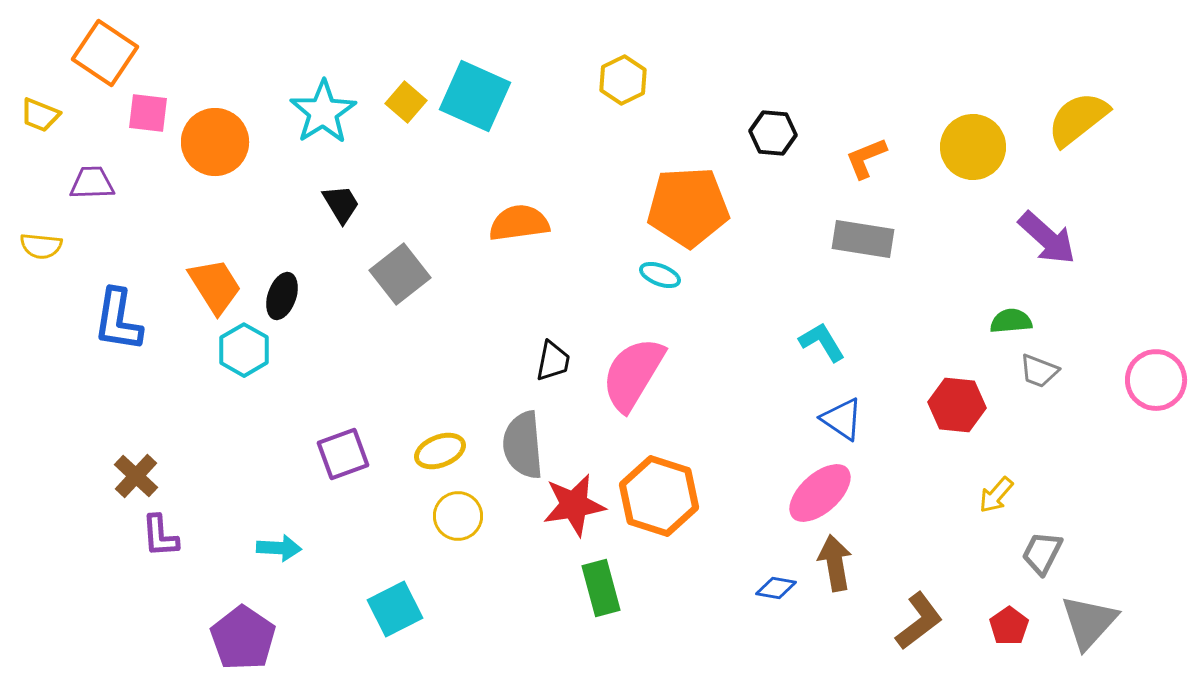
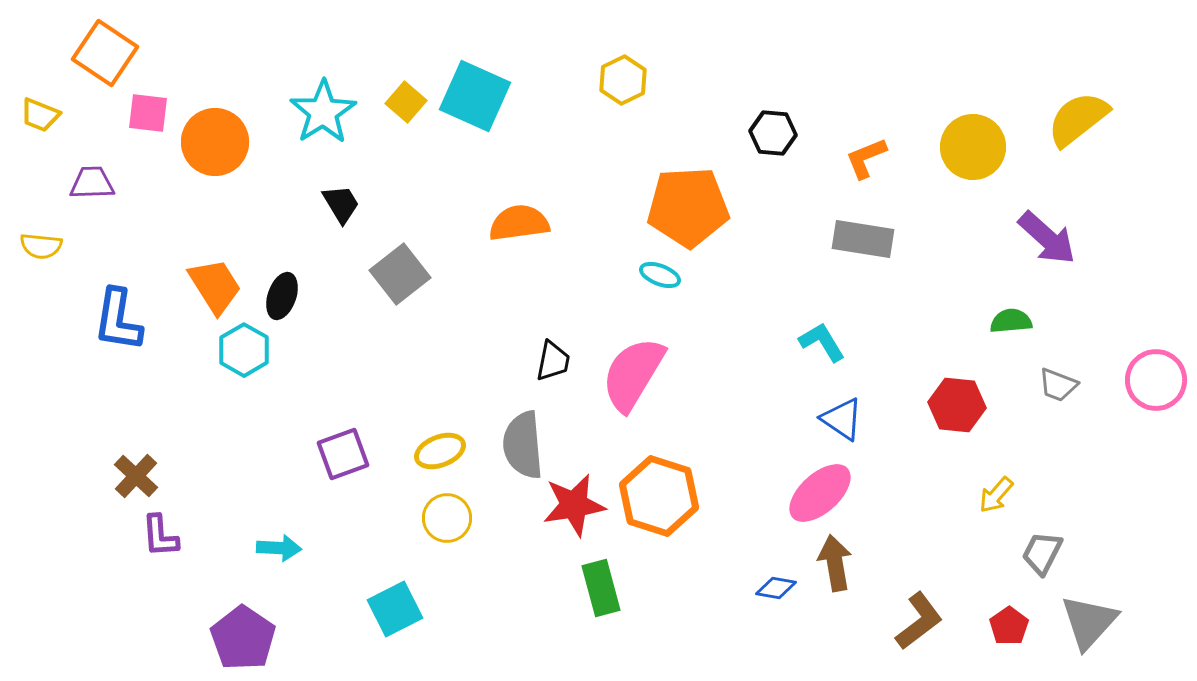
gray trapezoid at (1039, 371): moved 19 px right, 14 px down
yellow circle at (458, 516): moved 11 px left, 2 px down
